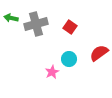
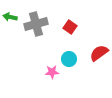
green arrow: moved 1 px left, 1 px up
pink star: rotated 24 degrees clockwise
